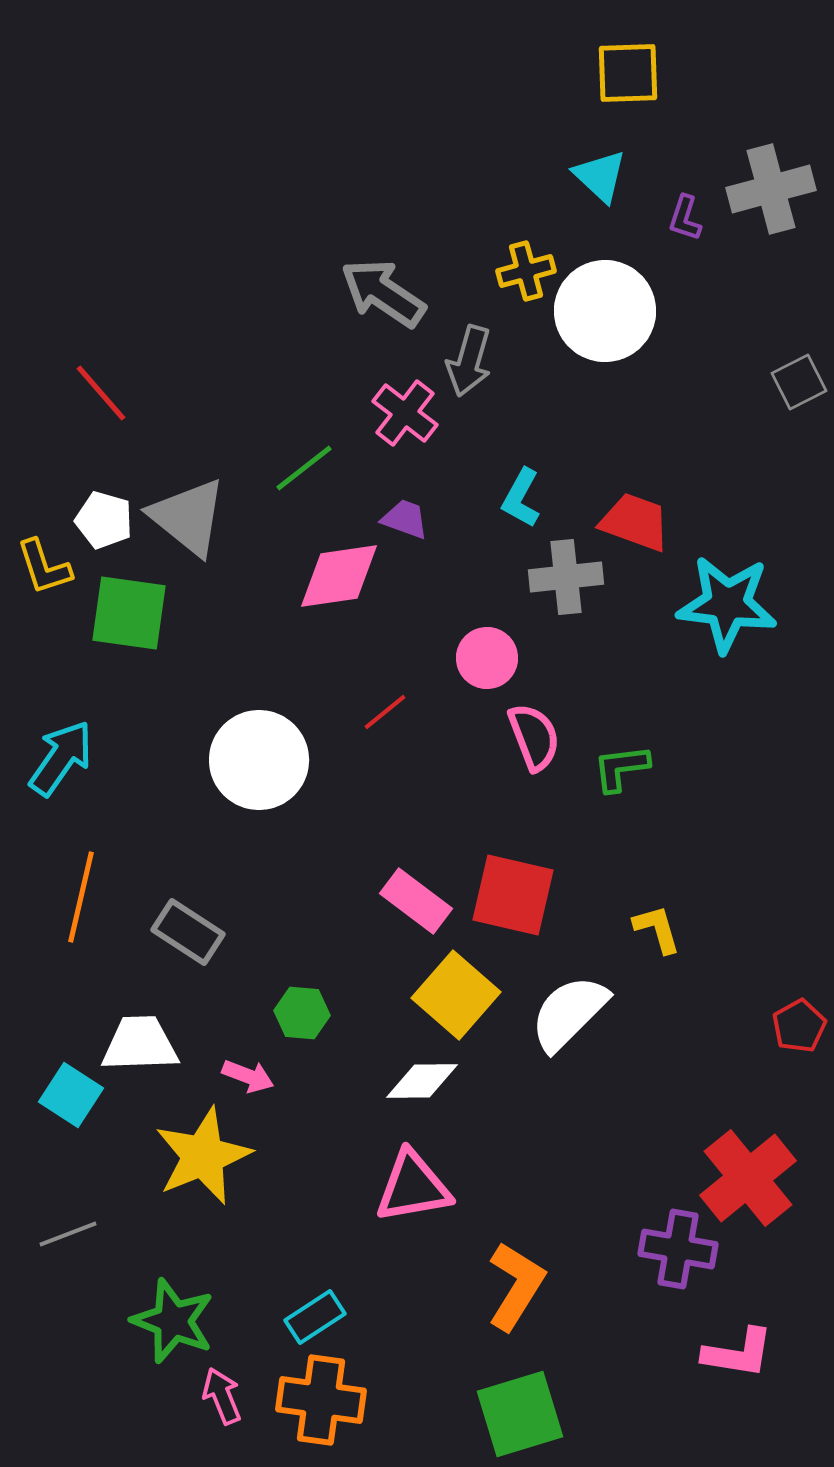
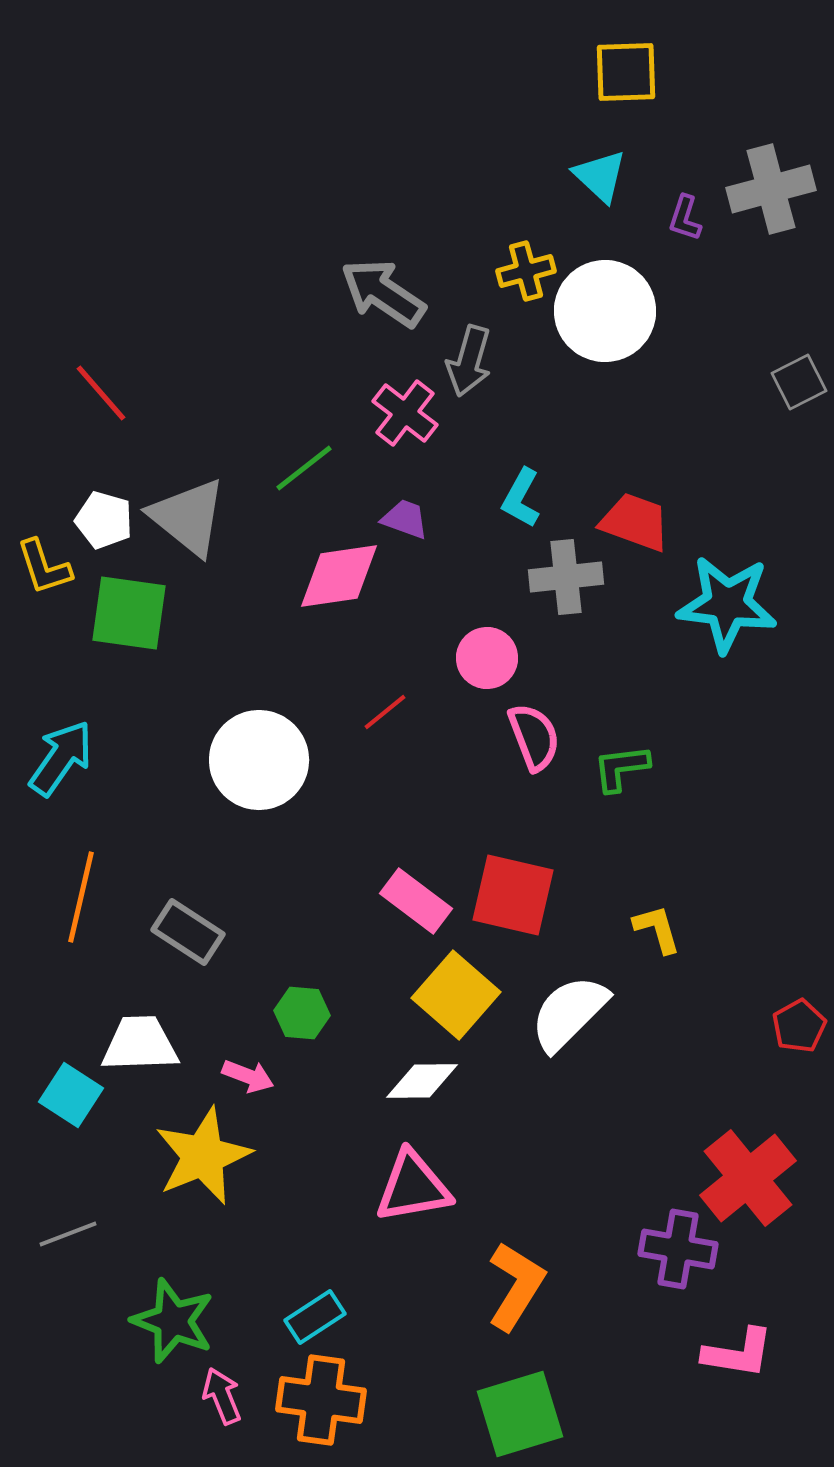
yellow square at (628, 73): moved 2 px left, 1 px up
